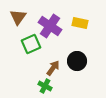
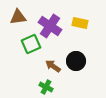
brown triangle: rotated 48 degrees clockwise
black circle: moved 1 px left
brown arrow: moved 2 px up; rotated 91 degrees counterclockwise
green cross: moved 1 px right, 1 px down
